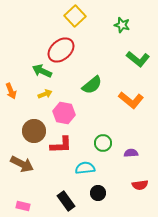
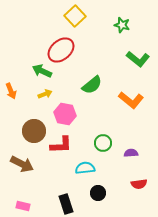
pink hexagon: moved 1 px right, 1 px down
red semicircle: moved 1 px left, 1 px up
black rectangle: moved 3 px down; rotated 18 degrees clockwise
